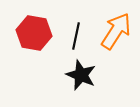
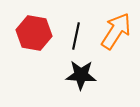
black star: rotated 20 degrees counterclockwise
